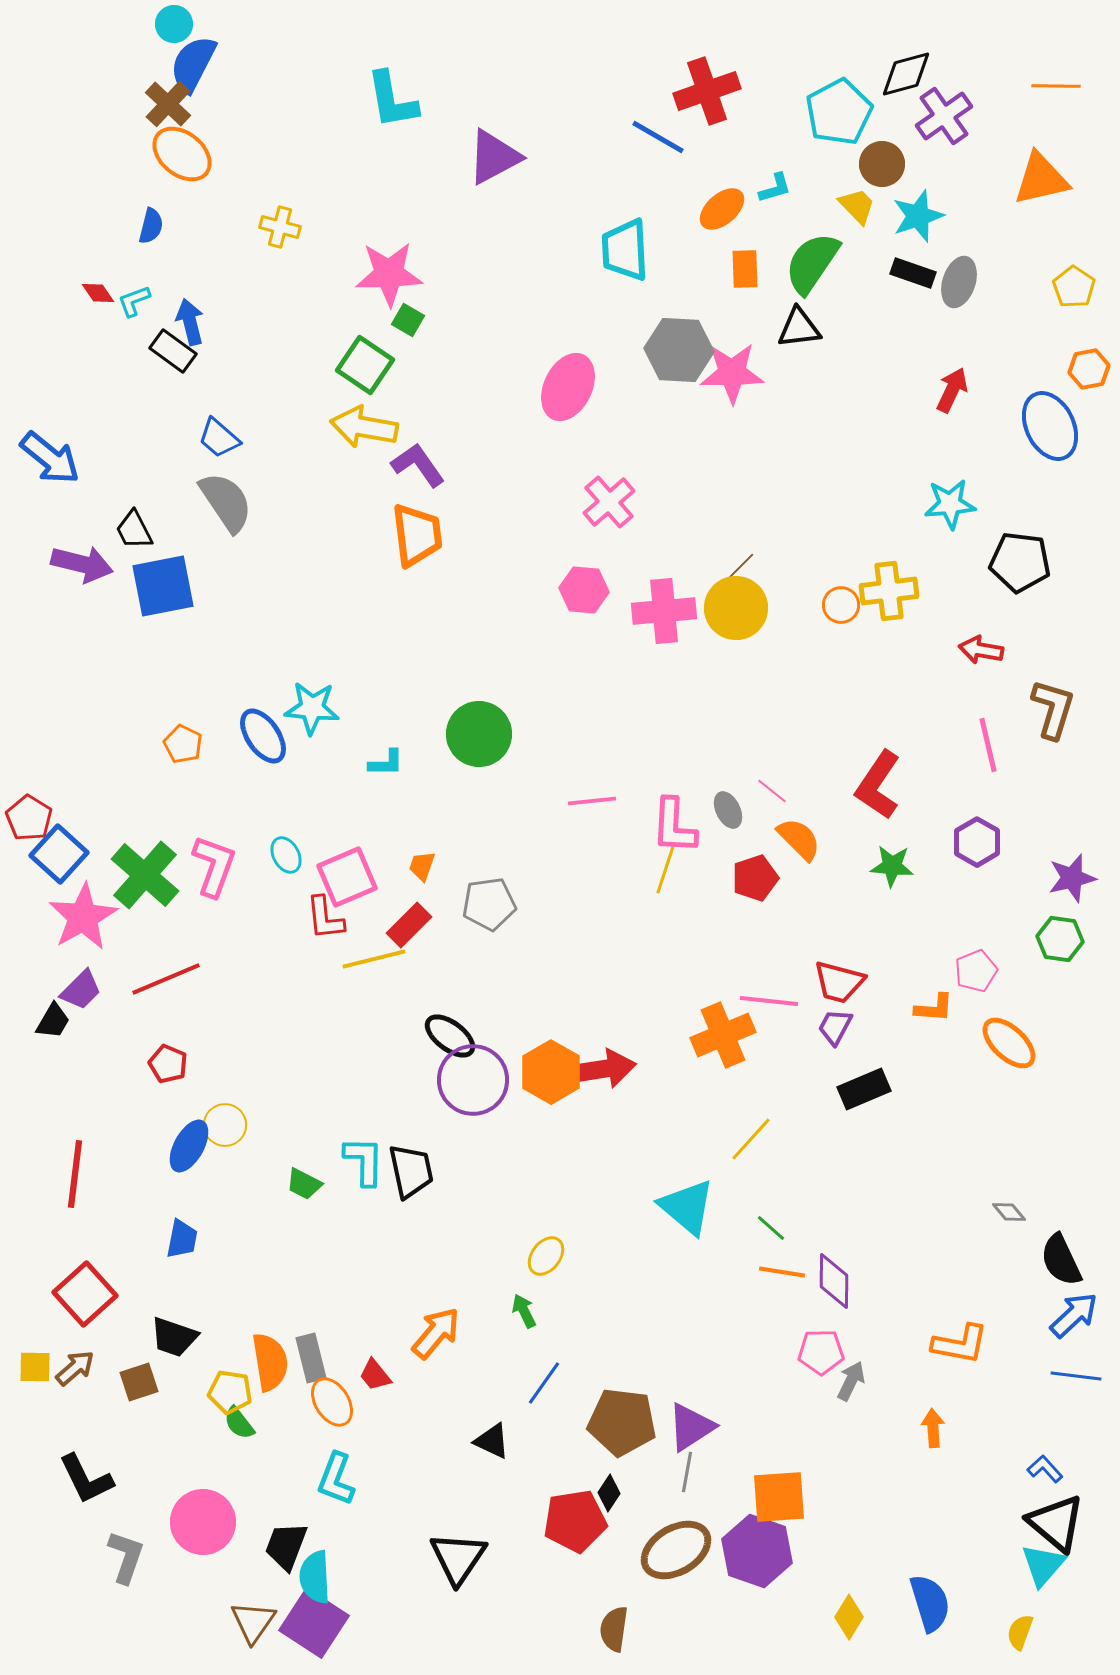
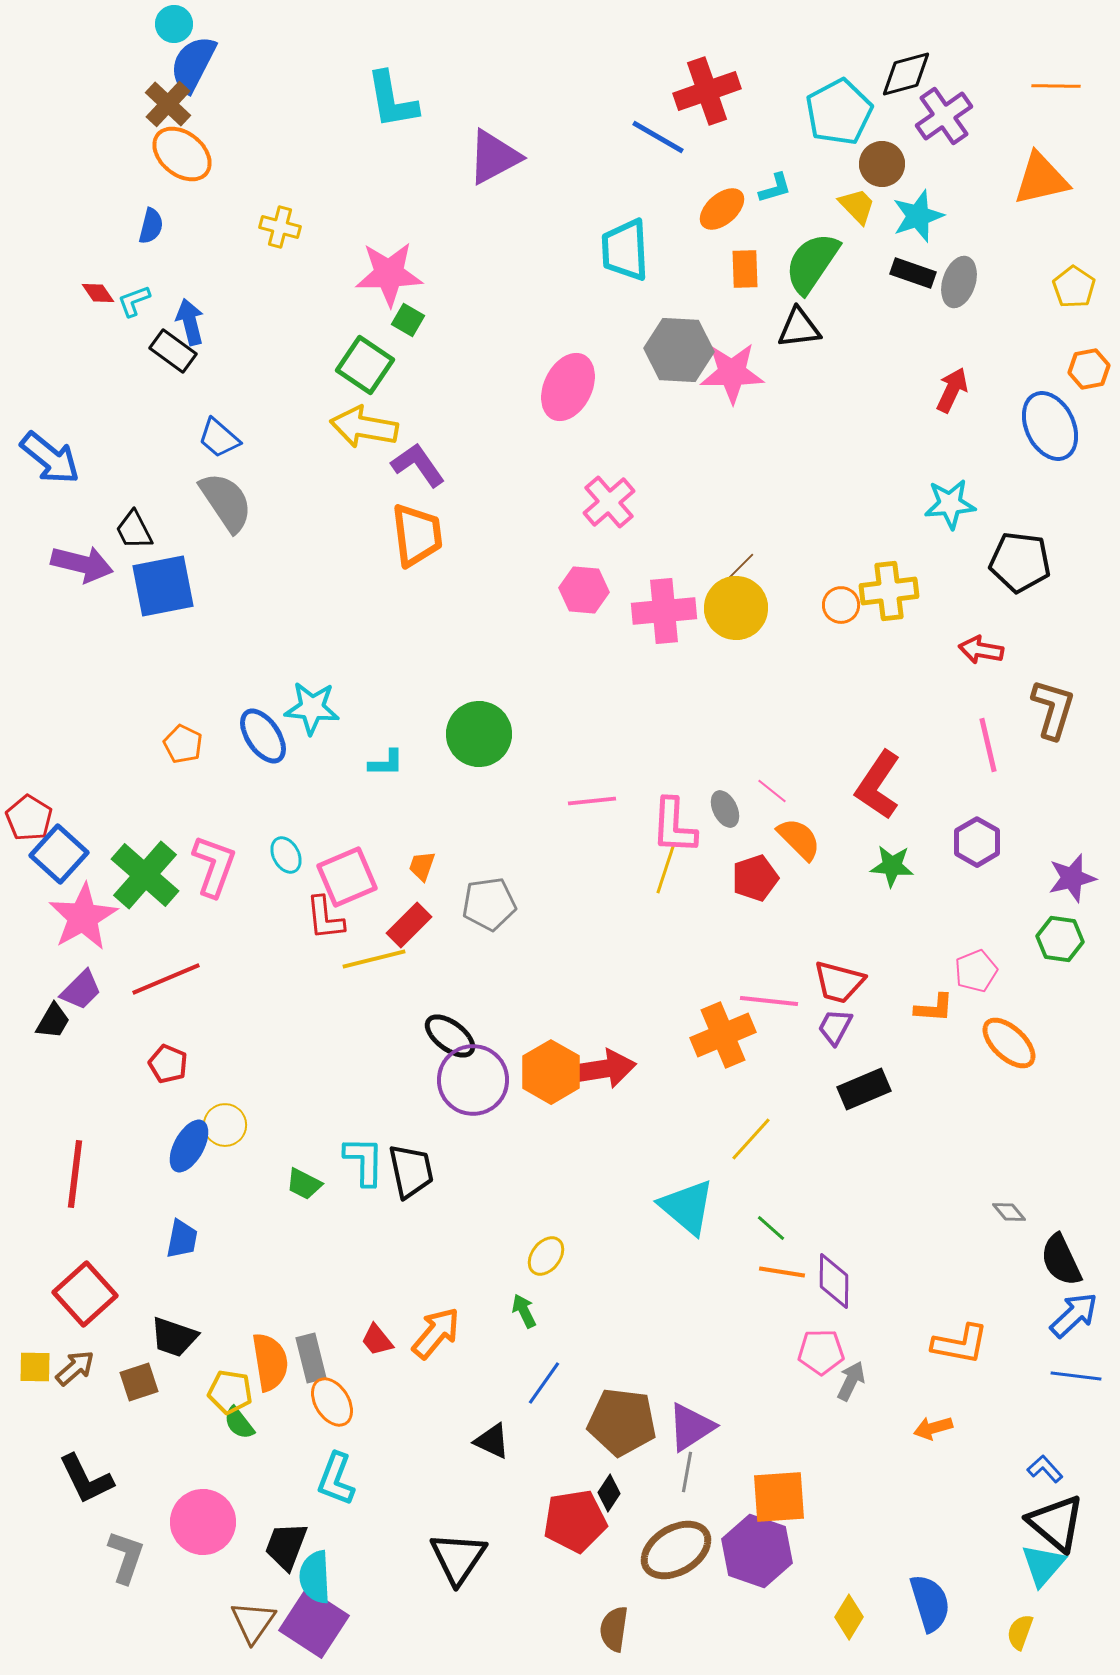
gray ellipse at (728, 810): moved 3 px left, 1 px up
red trapezoid at (375, 1375): moved 2 px right, 35 px up
orange arrow at (933, 1428): rotated 102 degrees counterclockwise
